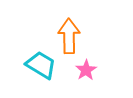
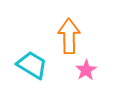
cyan trapezoid: moved 9 px left
